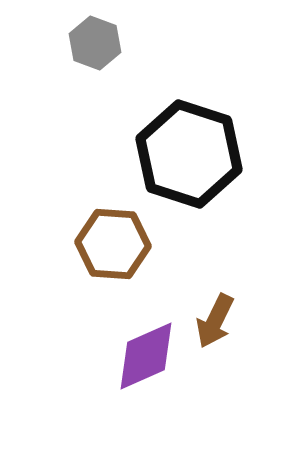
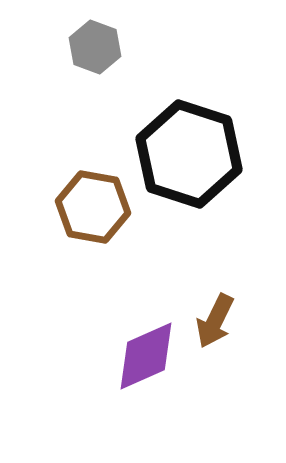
gray hexagon: moved 4 px down
brown hexagon: moved 20 px left, 37 px up; rotated 6 degrees clockwise
